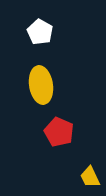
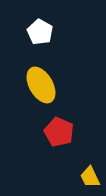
yellow ellipse: rotated 21 degrees counterclockwise
